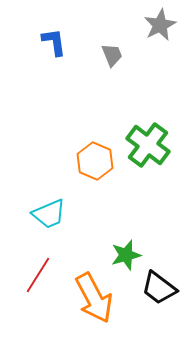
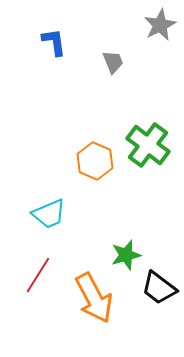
gray trapezoid: moved 1 px right, 7 px down
